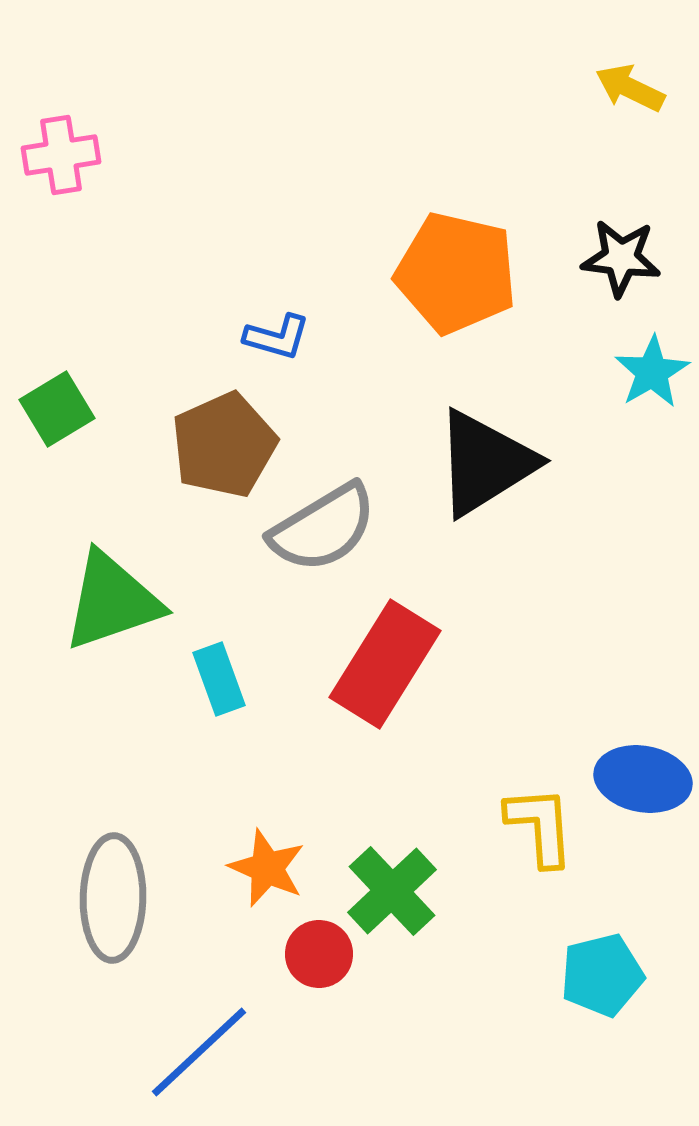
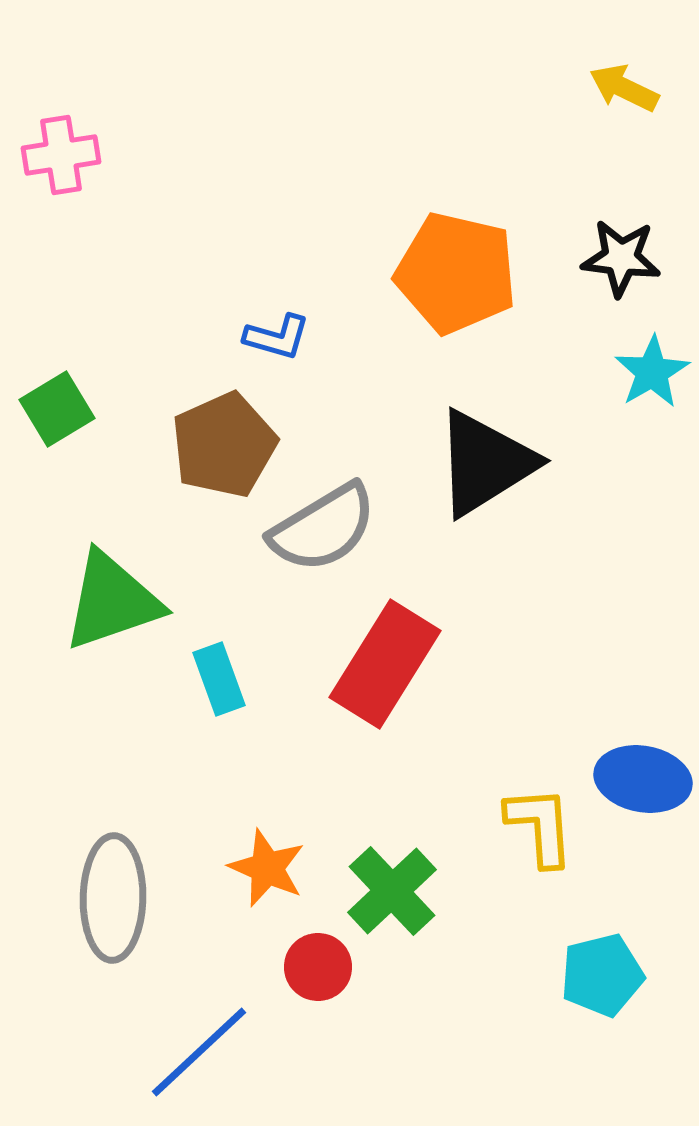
yellow arrow: moved 6 px left
red circle: moved 1 px left, 13 px down
